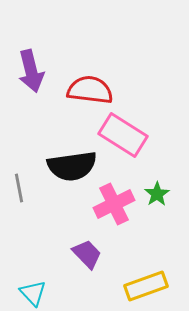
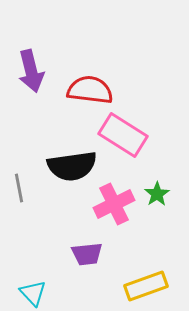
purple trapezoid: rotated 128 degrees clockwise
